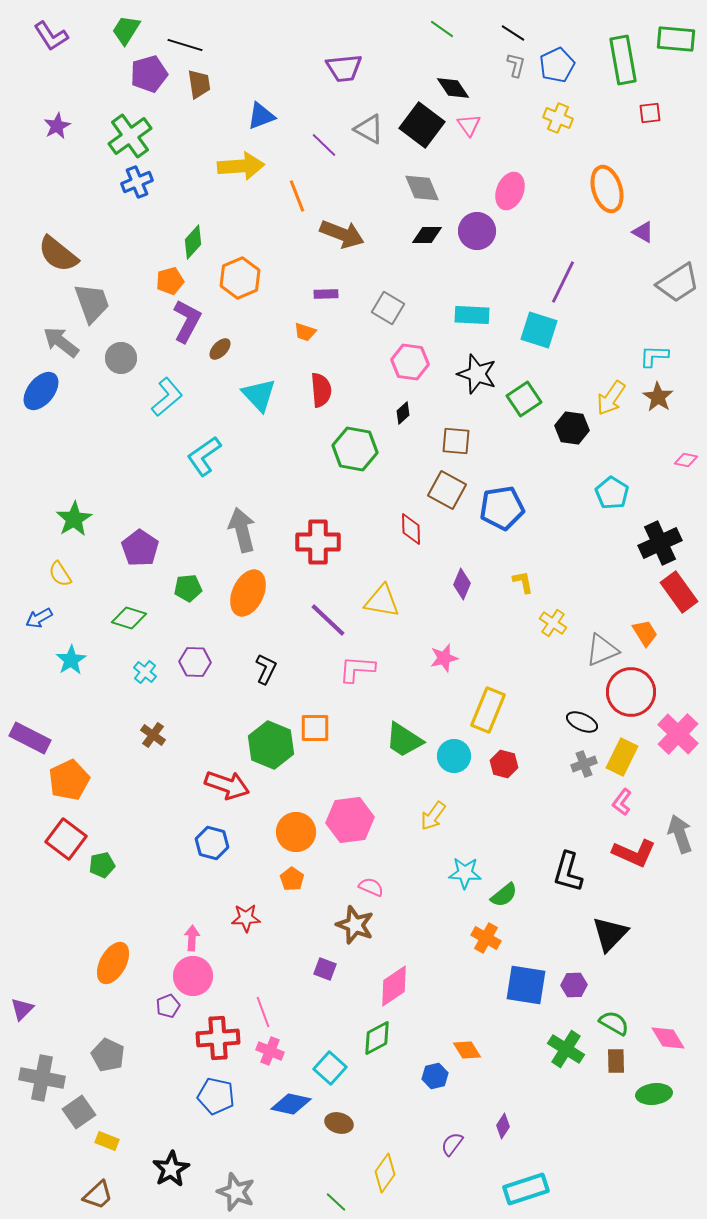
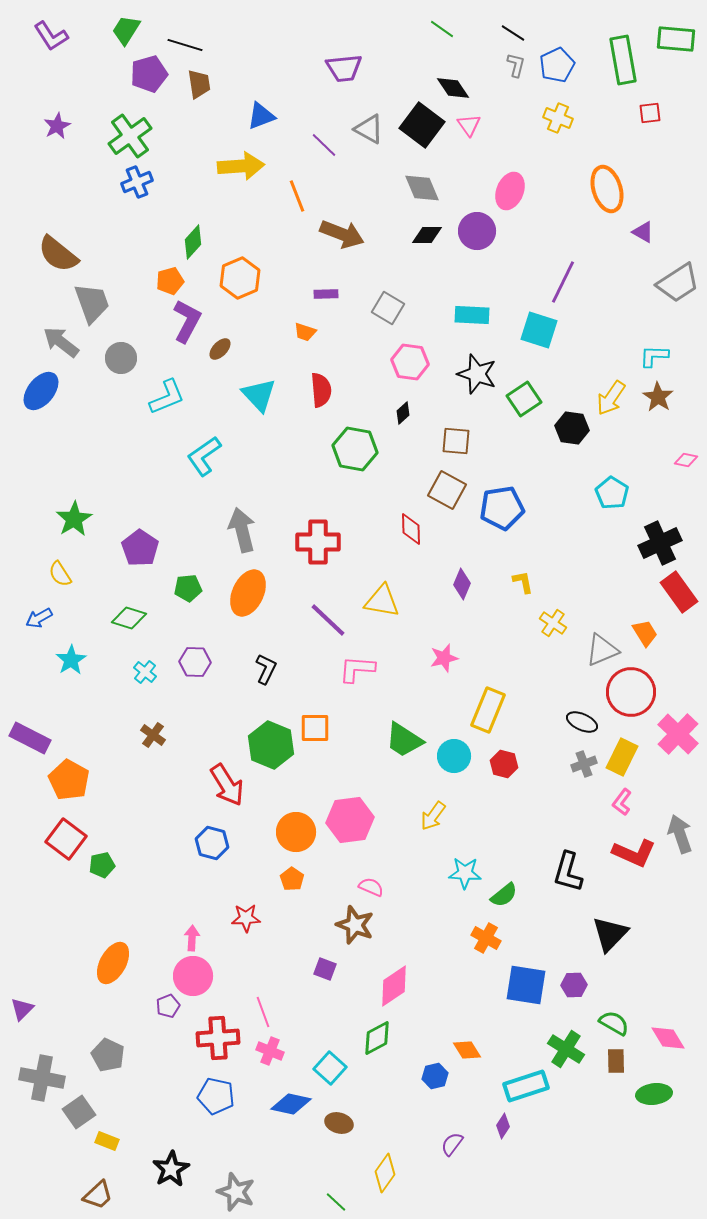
cyan L-shape at (167, 397): rotated 18 degrees clockwise
orange pentagon at (69, 780): rotated 18 degrees counterclockwise
red arrow at (227, 785): rotated 39 degrees clockwise
cyan rectangle at (526, 1189): moved 103 px up
